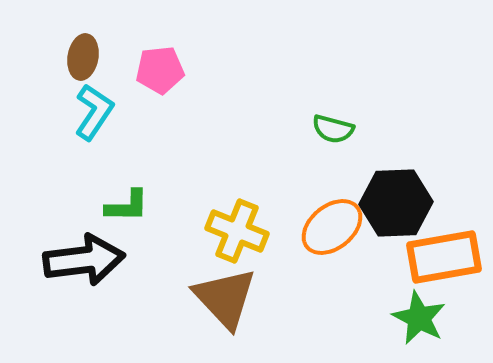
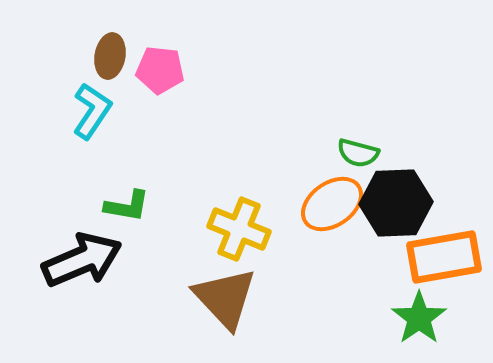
brown ellipse: moved 27 px right, 1 px up
pink pentagon: rotated 12 degrees clockwise
cyan L-shape: moved 2 px left, 1 px up
green semicircle: moved 25 px right, 24 px down
green L-shape: rotated 9 degrees clockwise
orange ellipse: moved 23 px up; rotated 4 degrees clockwise
yellow cross: moved 2 px right, 2 px up
black arrow: moved 2 px left; rotated 16 degrees counterclockwise
green star: rotated 10 degrees clockwise
